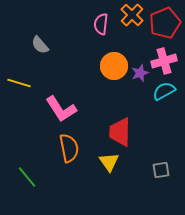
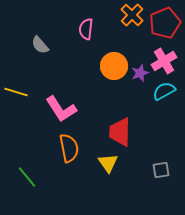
pink semicircle: moved 15 px left, 5 px down
pink cross: rotated 15 degrees counterclockwise
yellow line: moved 3 px left, 9 px down
yellow triangle: moved 1 px left, 1 px down
